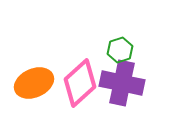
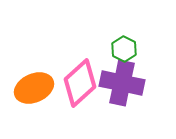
green hexagon: moved 4 px right, 1 px up; rotated 15 degrees counterclockwise
orange ellipse: moved 5 px down
